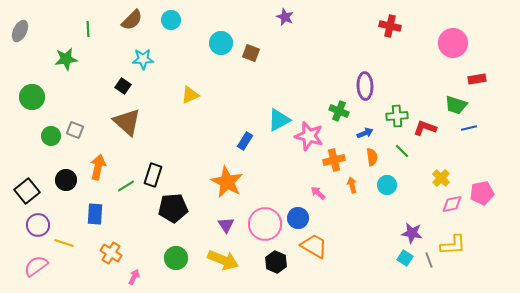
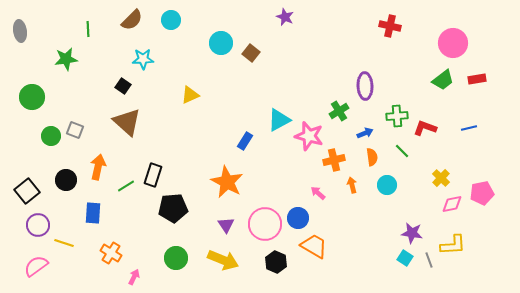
gray ellipse at (20, 31): rotated 35 degrees counterclockwise
brown square at (251, 53): rotated 18 degrees clockwise
green trapezoid at (456, 105): moved 13 px left, 25 px up; rotated 55 degrees counterclockwise
green cross at (339, 111): rotated 36 degrees clockwise
blue rectangle at (95, 214): moved 2 px left, 1 px up
